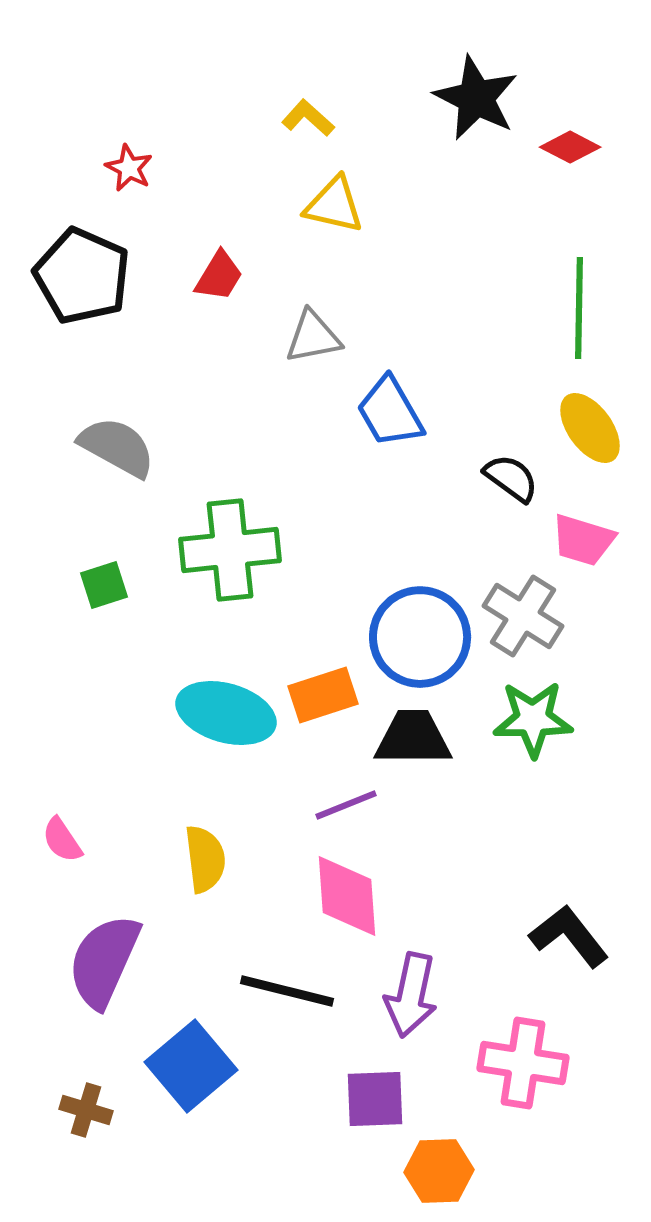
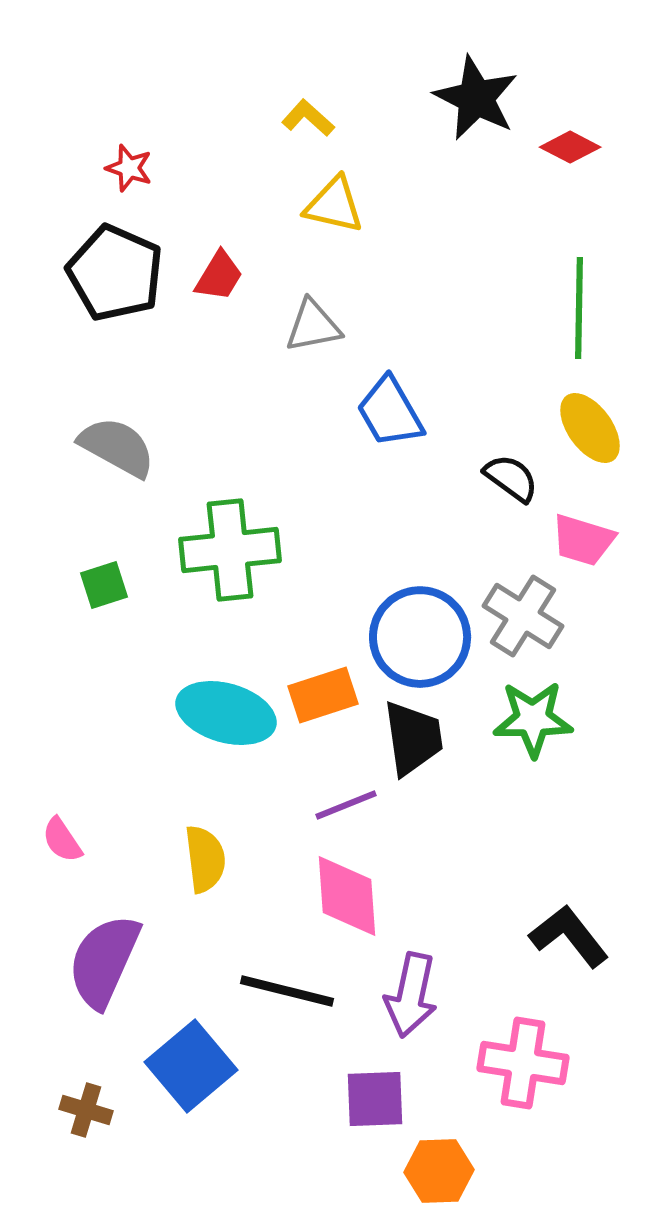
red star: rotated 9 degrees counterclockwise
black pentagon: moved 33 px right, 3 px up
gray triangle: moved 11 px up
black trapezoid: rotated 82 degrees clockwise
